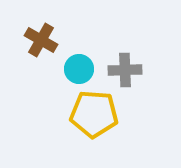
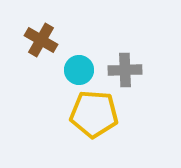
cyan circle: moved 1 px down
